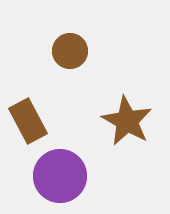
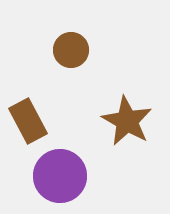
brown circle: moved 1 px right, 1 px up
